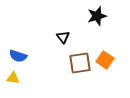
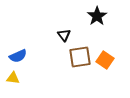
black star: rotated 18 degrees counterclockwise
black triangle: moved 1 px right, 2 px up
blue semicircle: rotated 42 degrees counterclockwise
brown square: moved 6 px up
